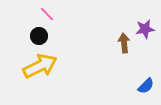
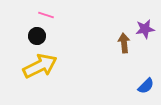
pink line: moved 1 px left, 1 px down; rotated 28 degrees counterclockwise
black circle: moved 2 px left
